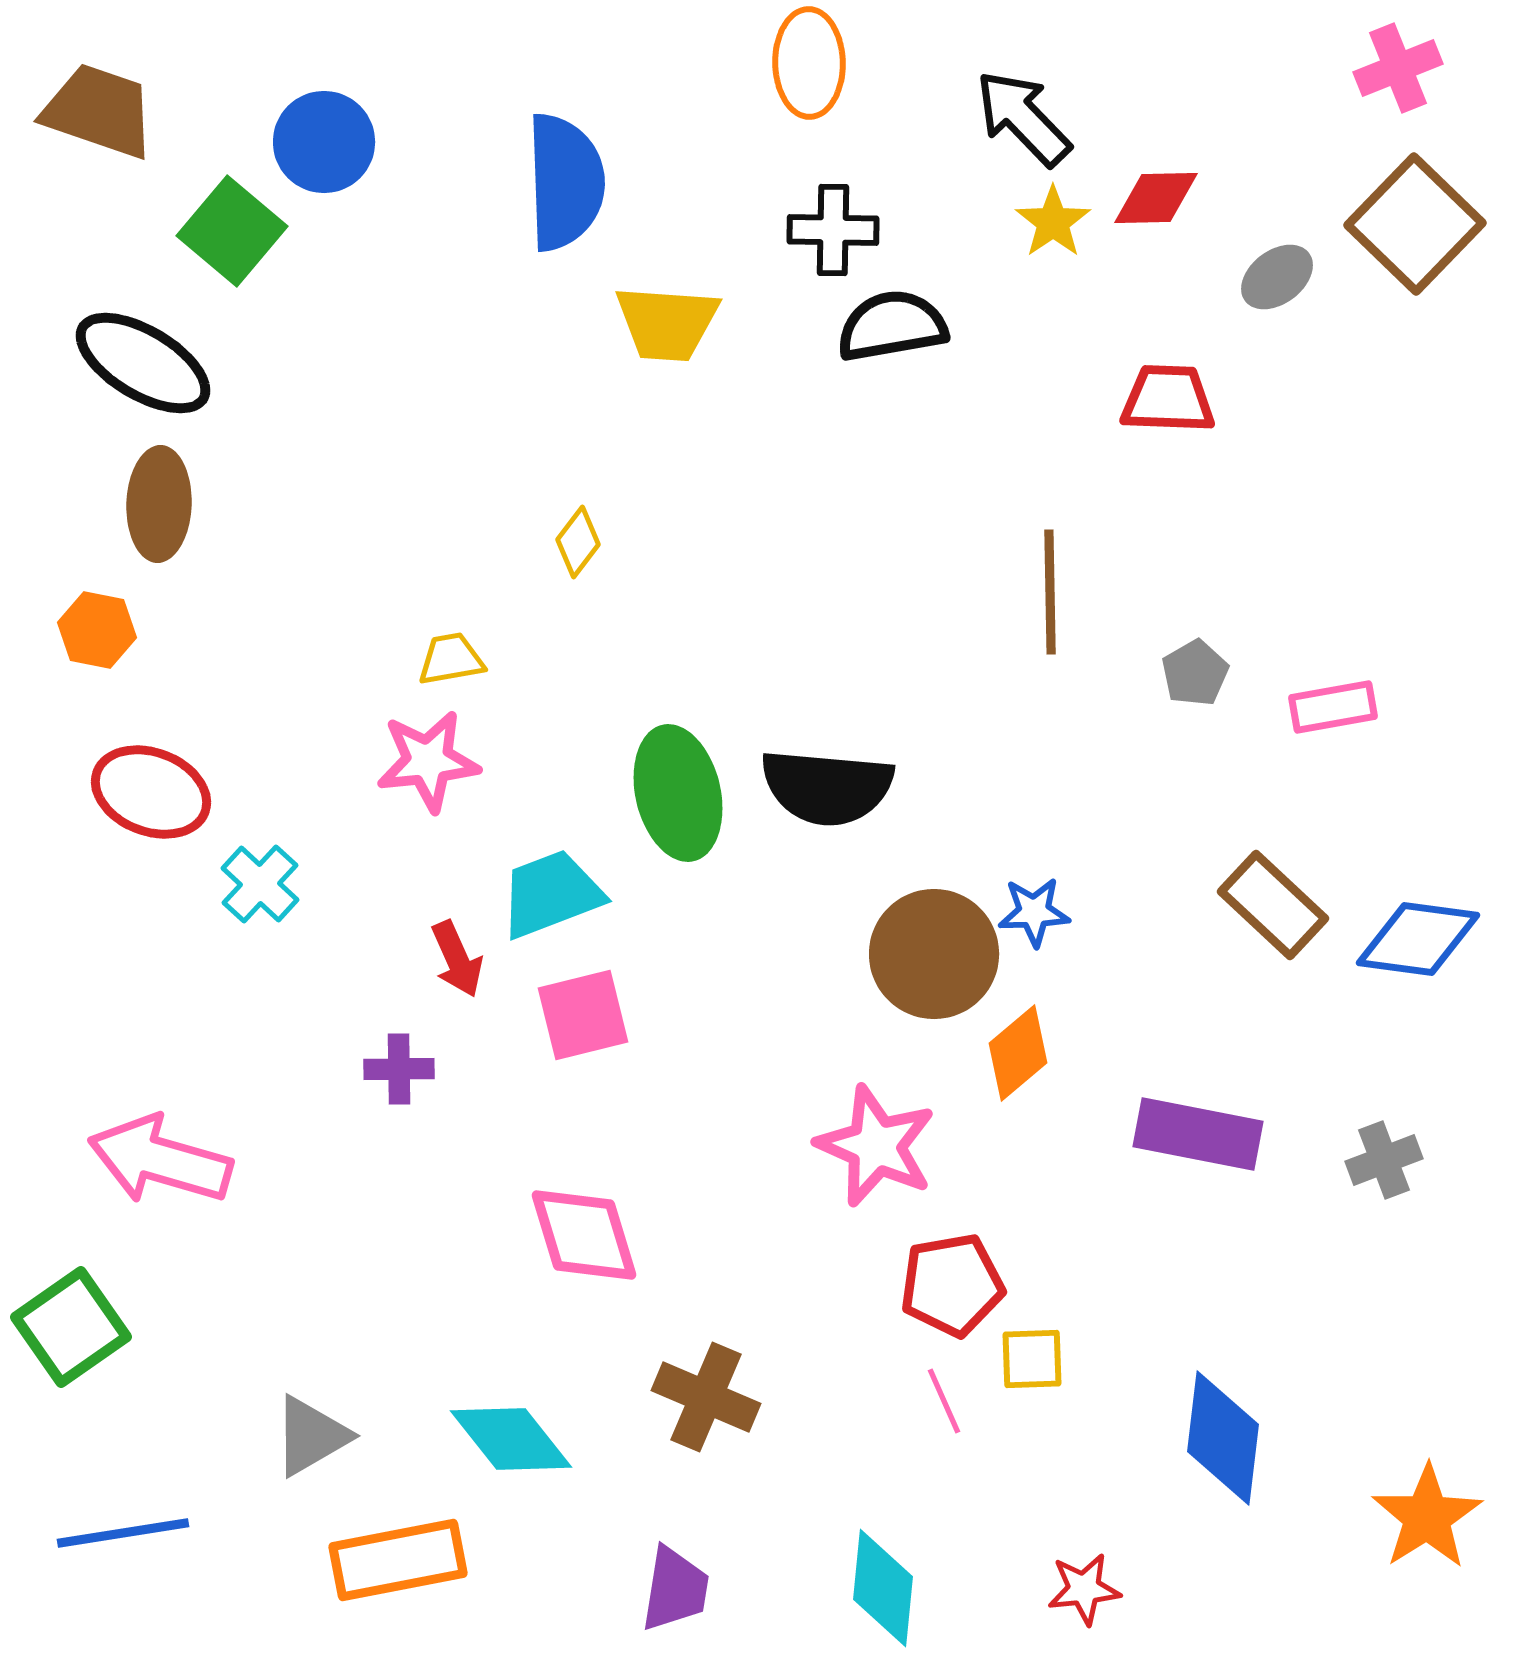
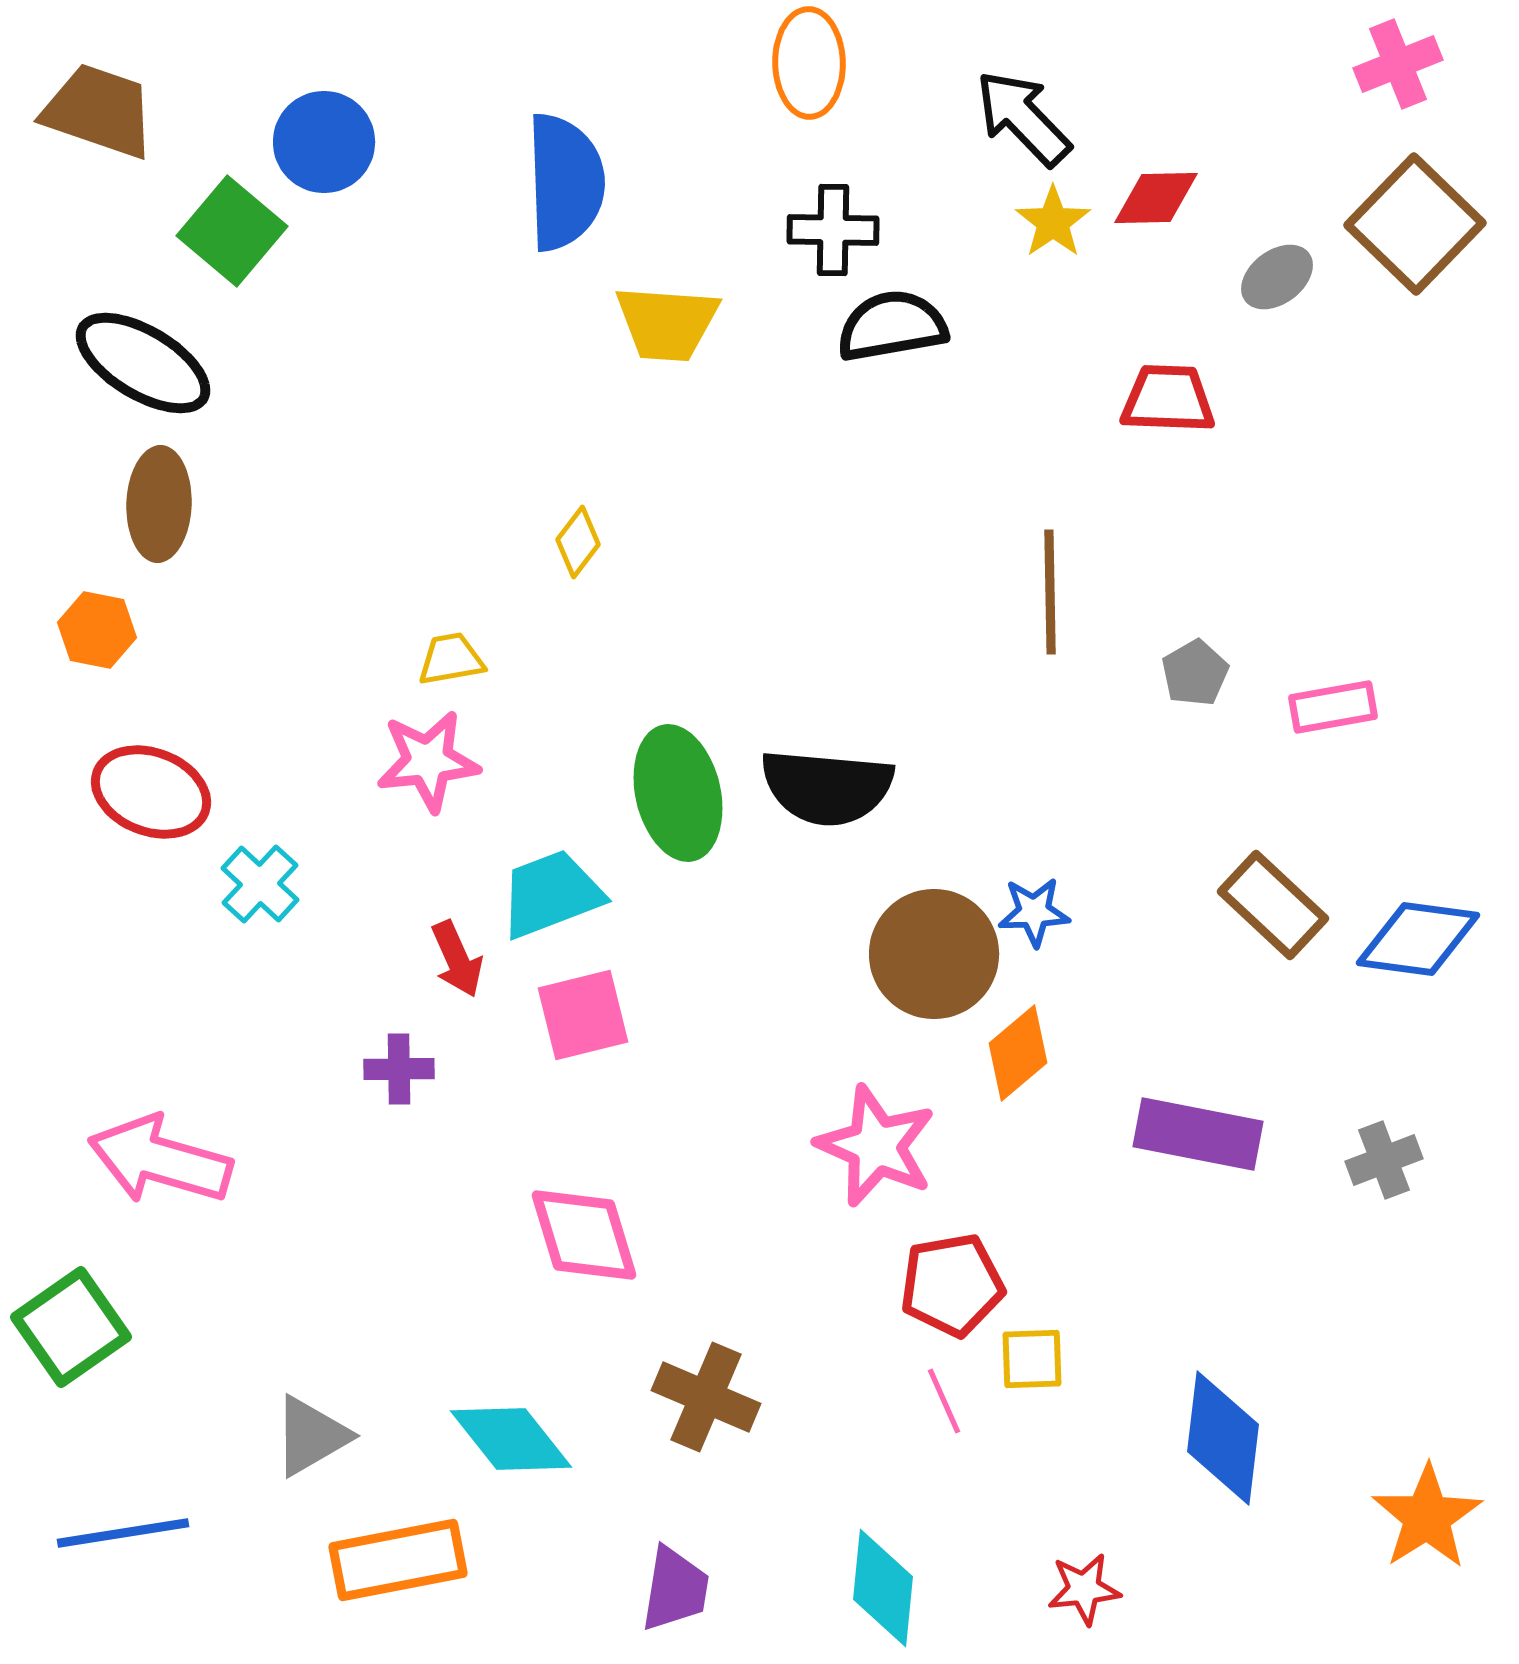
pink cross at (1398, 68): moved 4 px up
